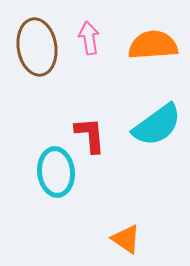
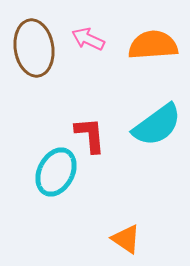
pink arrow: moved 1 px left, 1 px down; rotated 56 degrees counterclockwise
brown ellipse: moved 3 px left, 1 px down
cyan ellipse: rotated 33 degrees clockwise
